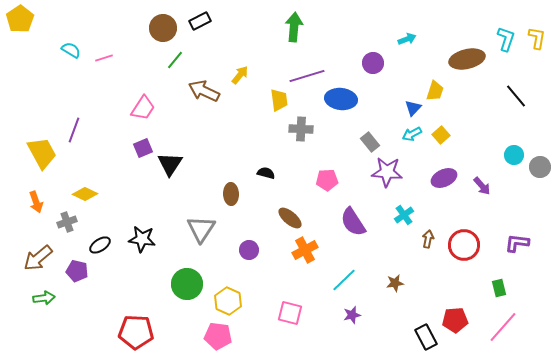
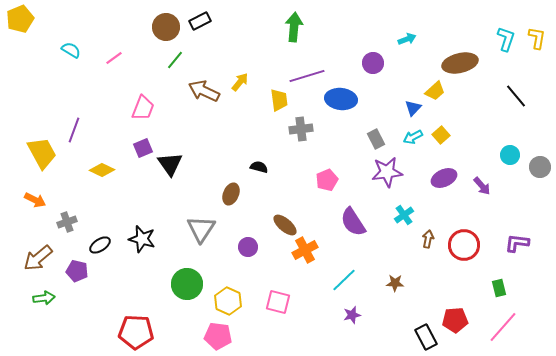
yellow pentagon at (20, 19): rotated 12 degrees clockwise
brown circle at (163, 28): moved 3 px right, 1 px up
pink line at (104, 58): moved 10 px right; rotated 18 degrees counterclockwise
brown ellipse at (467, 59): moved 7 px left, 4 px down
yellow arrow at (240, 75): moved 7 px down
yellow trapezoid at (435, 91): rotated 30 degrees clockwise
pink trapezoid at (143, 108): rotated 12 degrees counterclockwise
gray cross at (301, 129): rotated 10 degrees counterclockwise
cyan arrow at (412, 134): moved 1 px right, 3 px down
gray rectangle at (370, 142): moved 6 px right, 3 px up; rotated 12 degrees clockwise
cyan circle at (514, 155): moved 4 px left
black triangle at (170, 164): rotated 8 degrees counterclockwise
purple star at (387, 172): rotated 12 degrees counterclockwise
black semicircle at (266, 173): moved 7 px left, 6 px up
pink pentagon at (327, 180): rotated 20 degrees counterclockwise
yellow diamond at (85, 194): moved 17 px right, 24 px up
brown ellipse at (231, 194): rotated 25 degrees clockwise
orange arrow at (36, 202): moved 1 px left, 2 px up; rotated 45 degrees counterclockwise
brown ellipse at (290, 218): moved 5 px left, 7 px down
black star at (142, 239): rotated 8 degrees clockwise
purple circle at (249, 250): moved 1 px left, 3 px up
brown star at (395, 283): rotated 12 degrees clockwise
pink square at (290, 313): moved 12 px left, 11 px up
